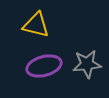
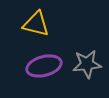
yellow triangle: moved 1 px up
